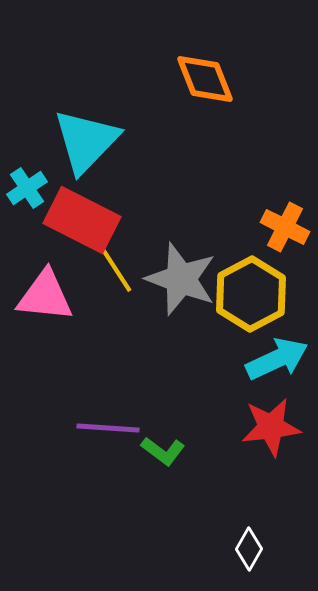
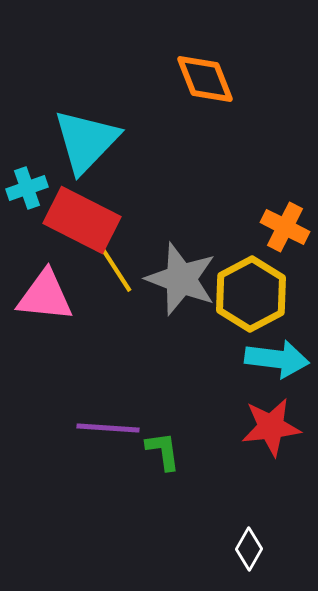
cyan cross: rotated 15 degrees clockwise
cyan arrow: rotated 32 degrees clockwise
green L-shape: rotated 135 degrees counterclockwise
